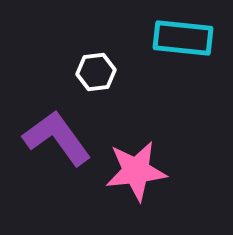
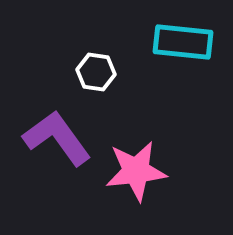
cyan rectangle: moved 4 px down
white hexagon: rotated 15 degrees clockwise
